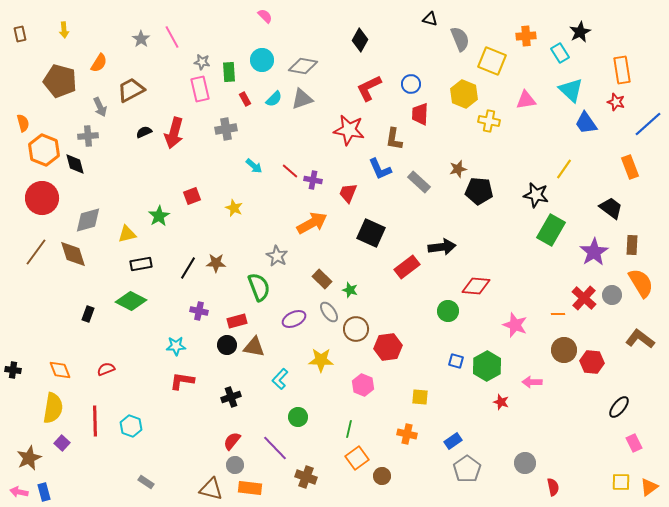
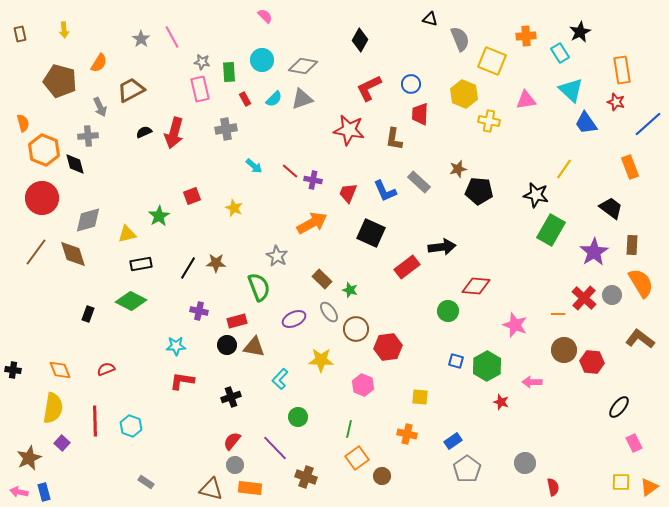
blue L-shape at (380, 169): moved 5 px right, 22 px down
